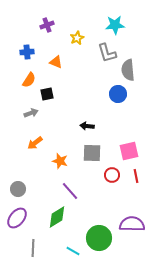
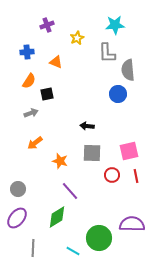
gray L-shape: rotated 15 degrees clockwise
orange semicircle: moved 1 px down
